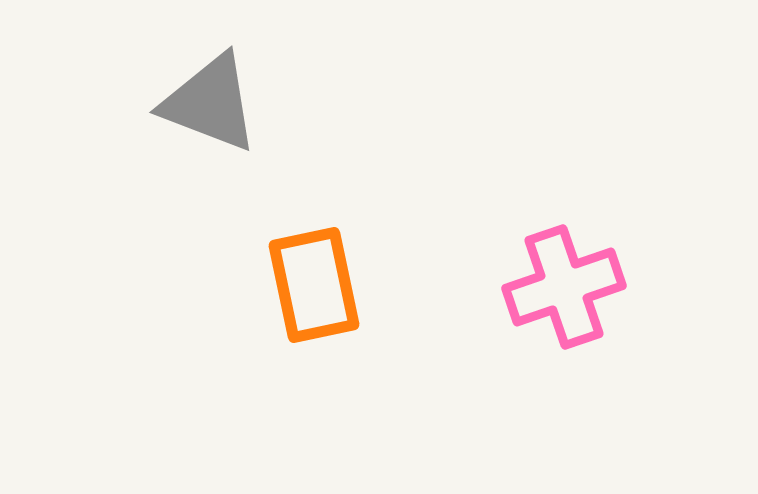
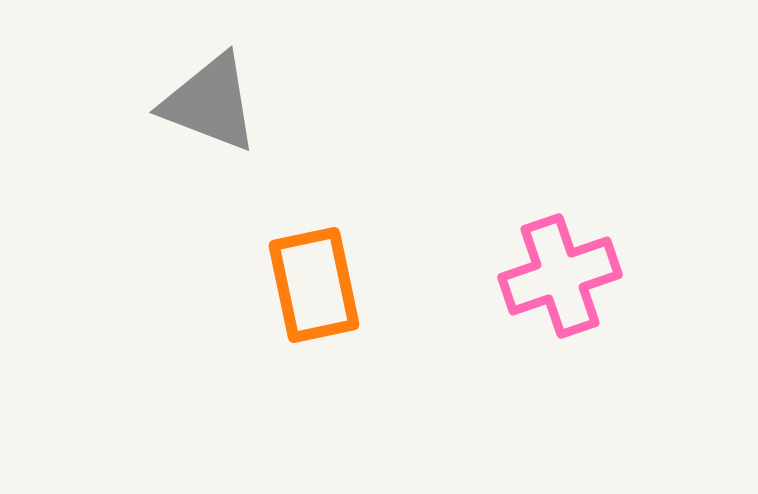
pink cross: moved 4 px left, 11 px up
